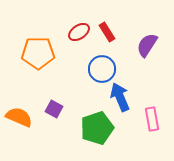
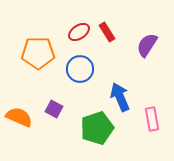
blue circle: moved 22 px left
